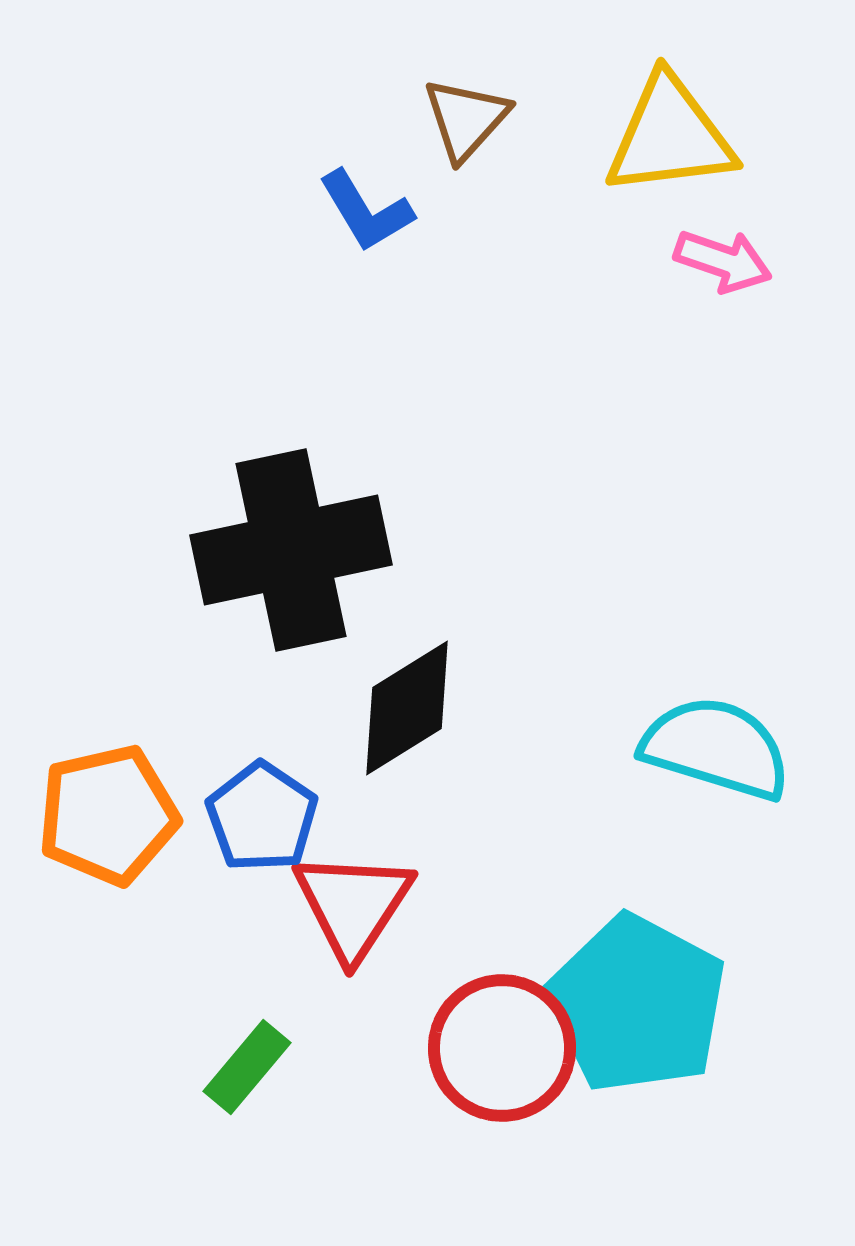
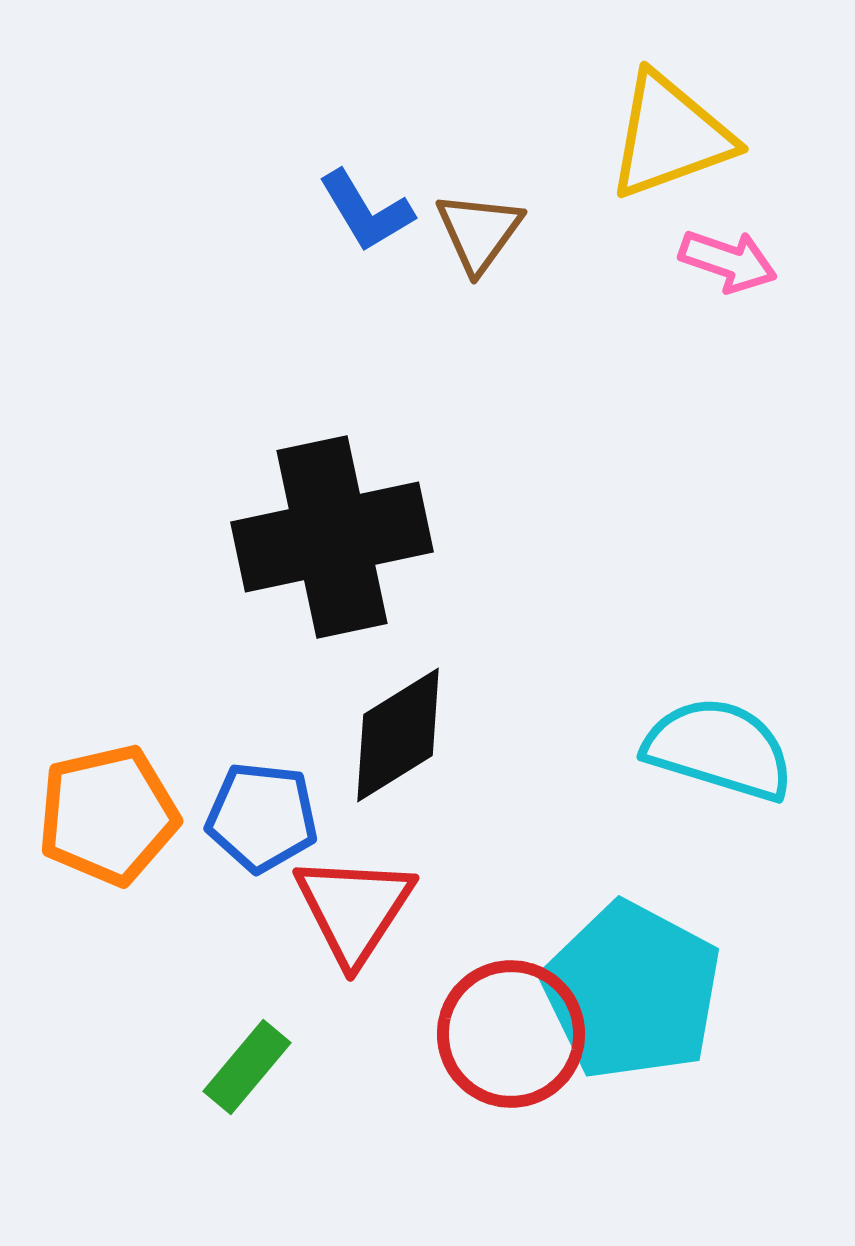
brown triangle: moved 13 px right, 113 px down; rotated 6 degrees counterclockwise
yellow triangle: rotated 13 degrees counterclockwise
pink arrow: moved 5 px right
black cross: moved 41 px right, 13 px up
black diamond: moved 9 px left, 27 px down
cyan semicircle: moved 3 px right, 1 px down
blue pentagon: rotated 28 degrees counterclockwise
red triangle: moved 1 px right, 4 px down
cyan pentagon: moved 5 px left, 13 px up
red circle: moved 9 px right, 14 px up
